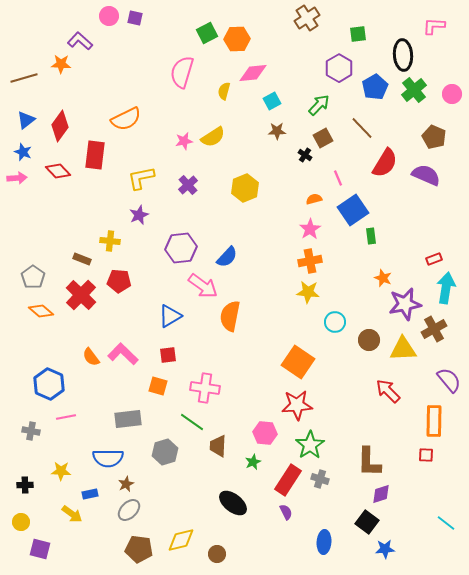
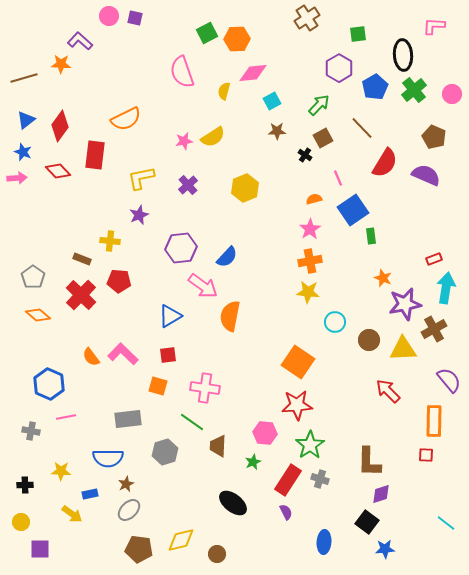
pink semicircle at (182, 72): rotated 36 degrees counterclockwise
orange diamond at (41, 311): moved 3 px left, 4 px down
purple square at (40, 549): rotated 15 degrees counterclockwise
